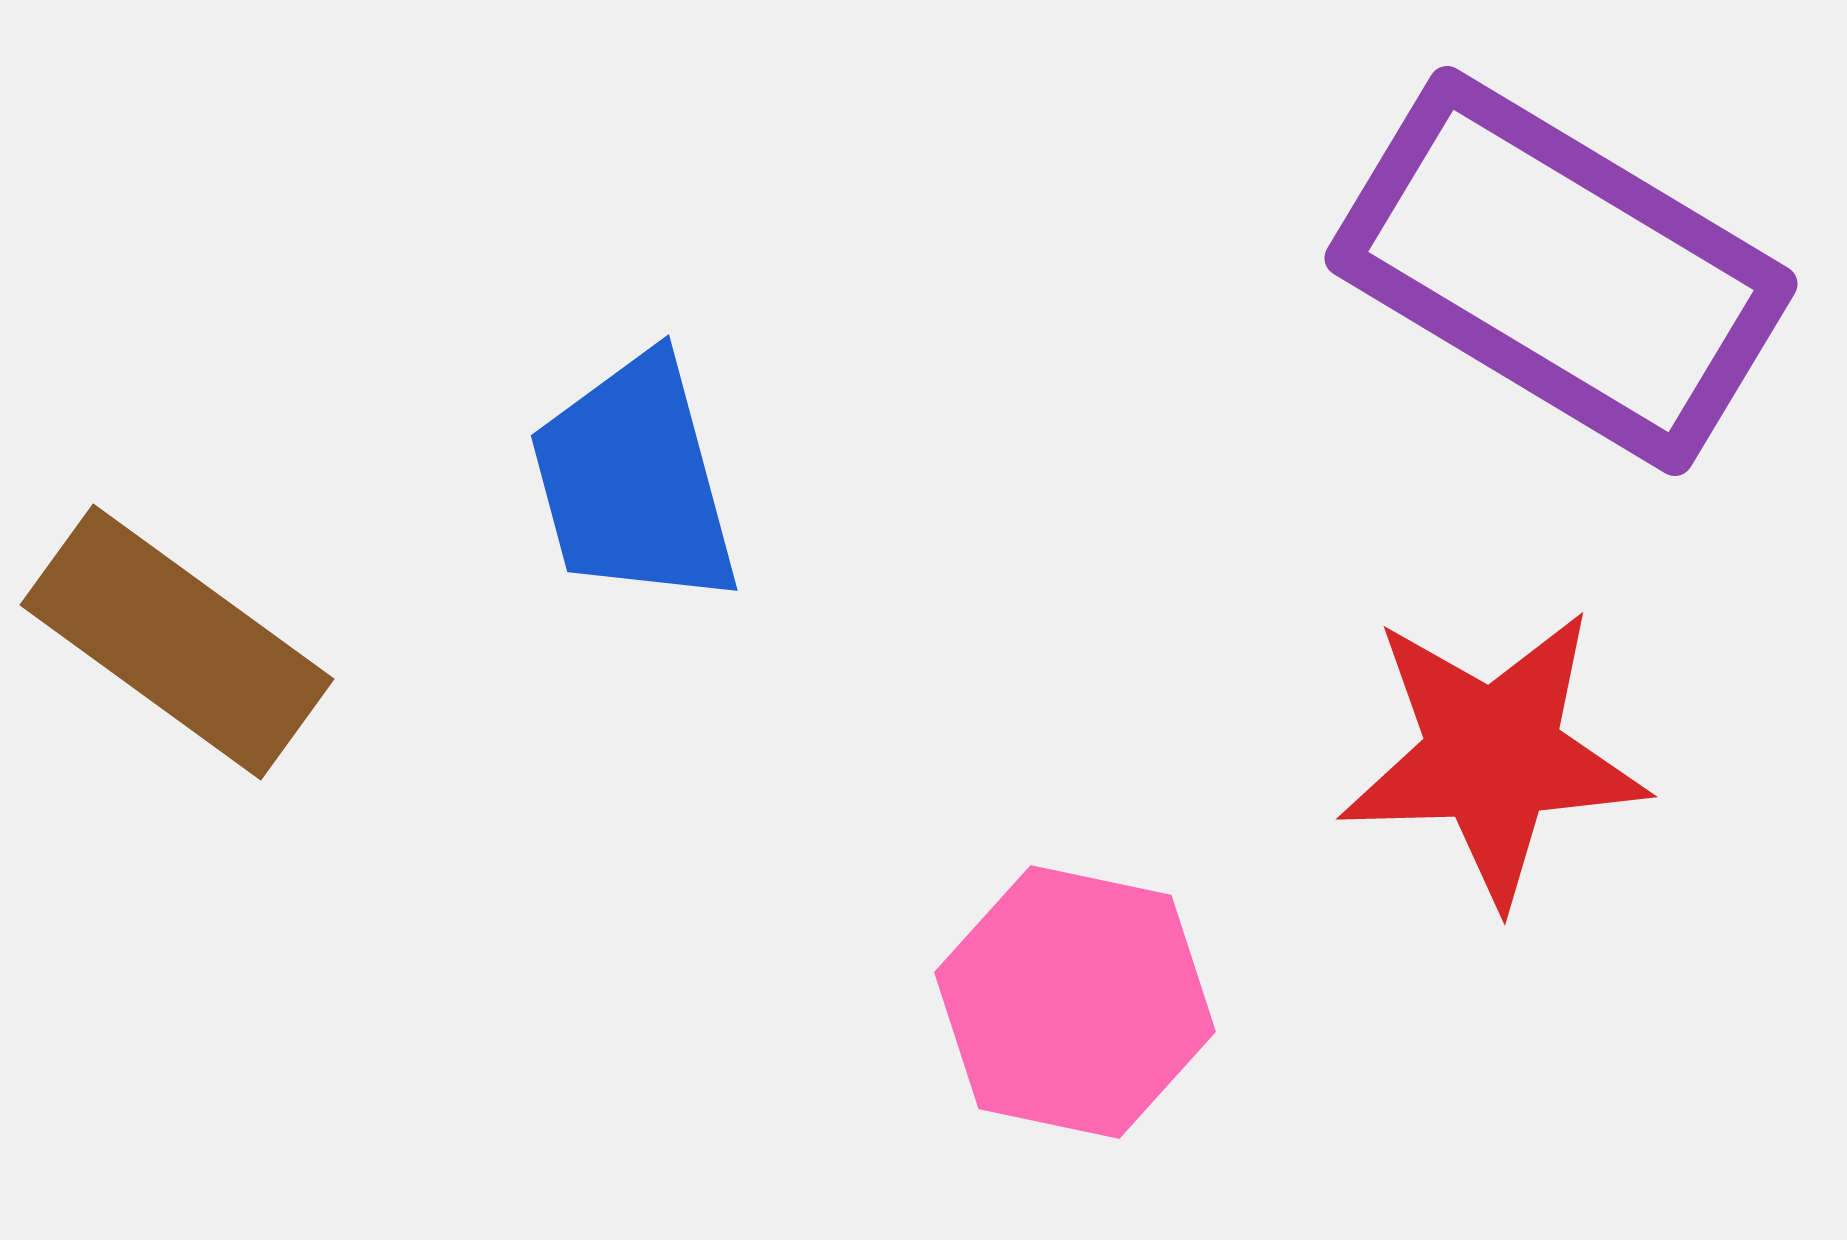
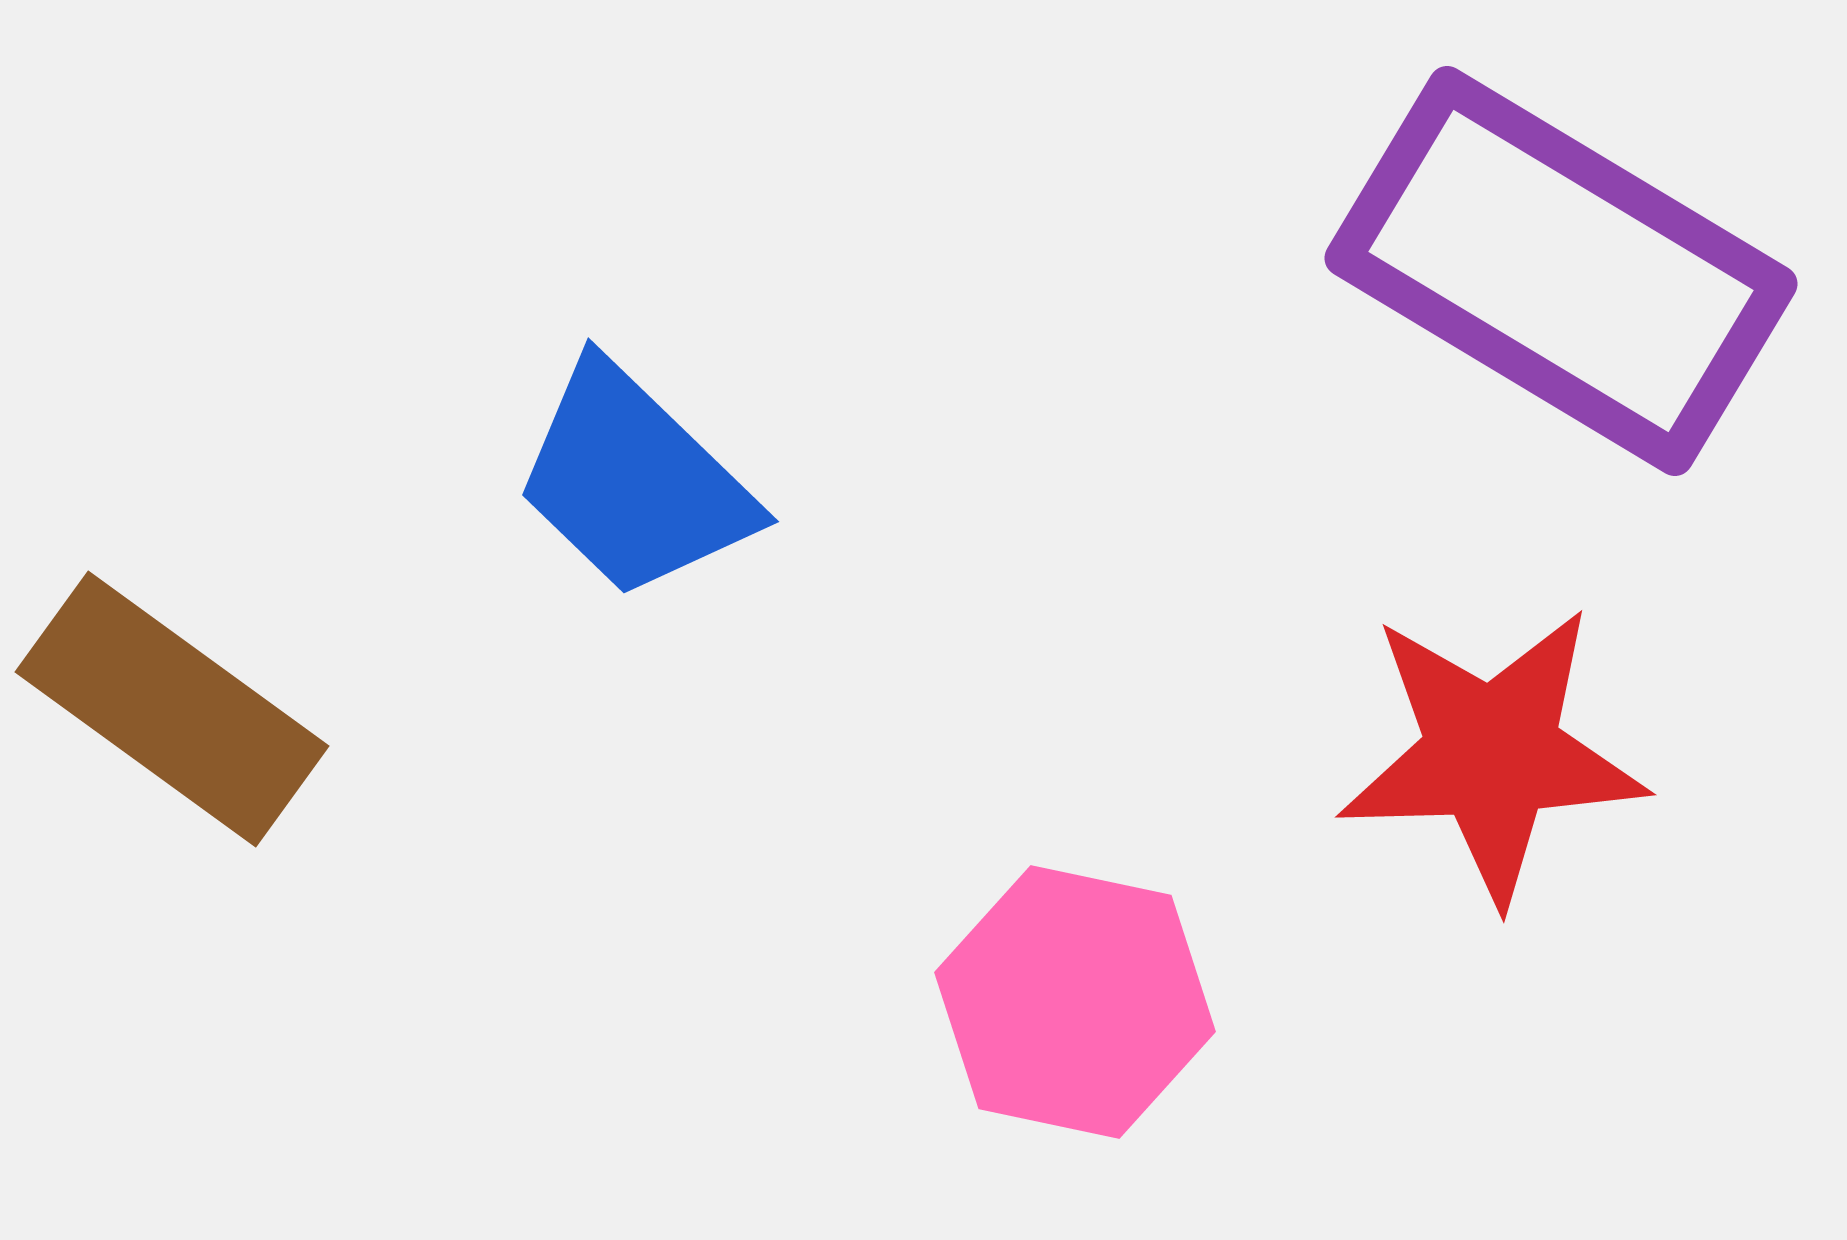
blue trapezoid: rotated 31 degrees counterclockwise
brown rectangle: moved 5 px left, 67 px down
red star: moved 1 px left, 2 px up
